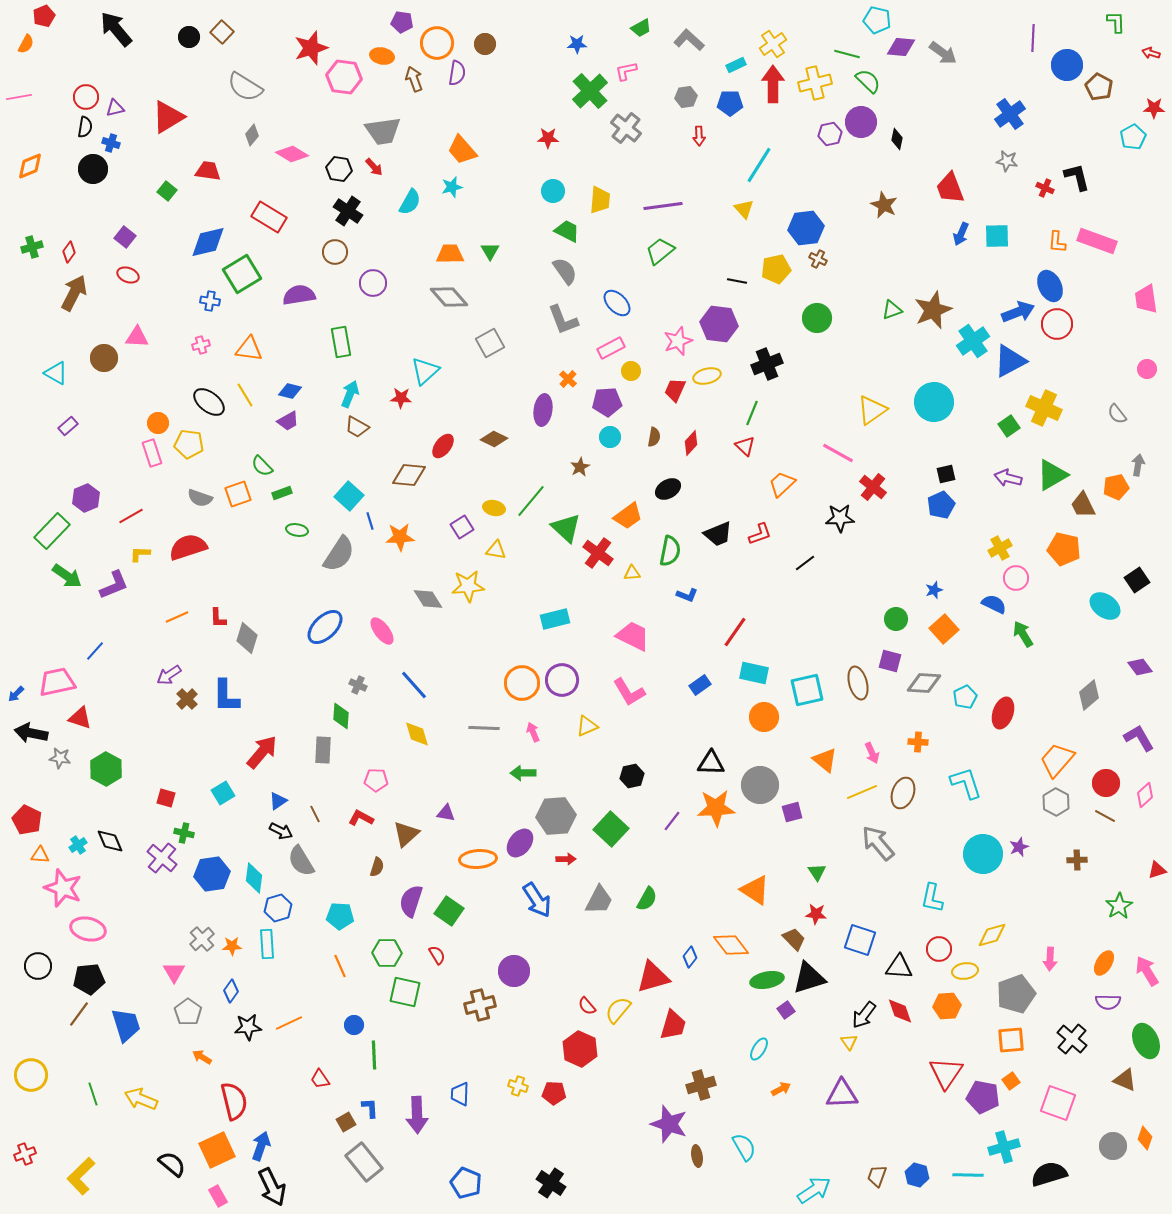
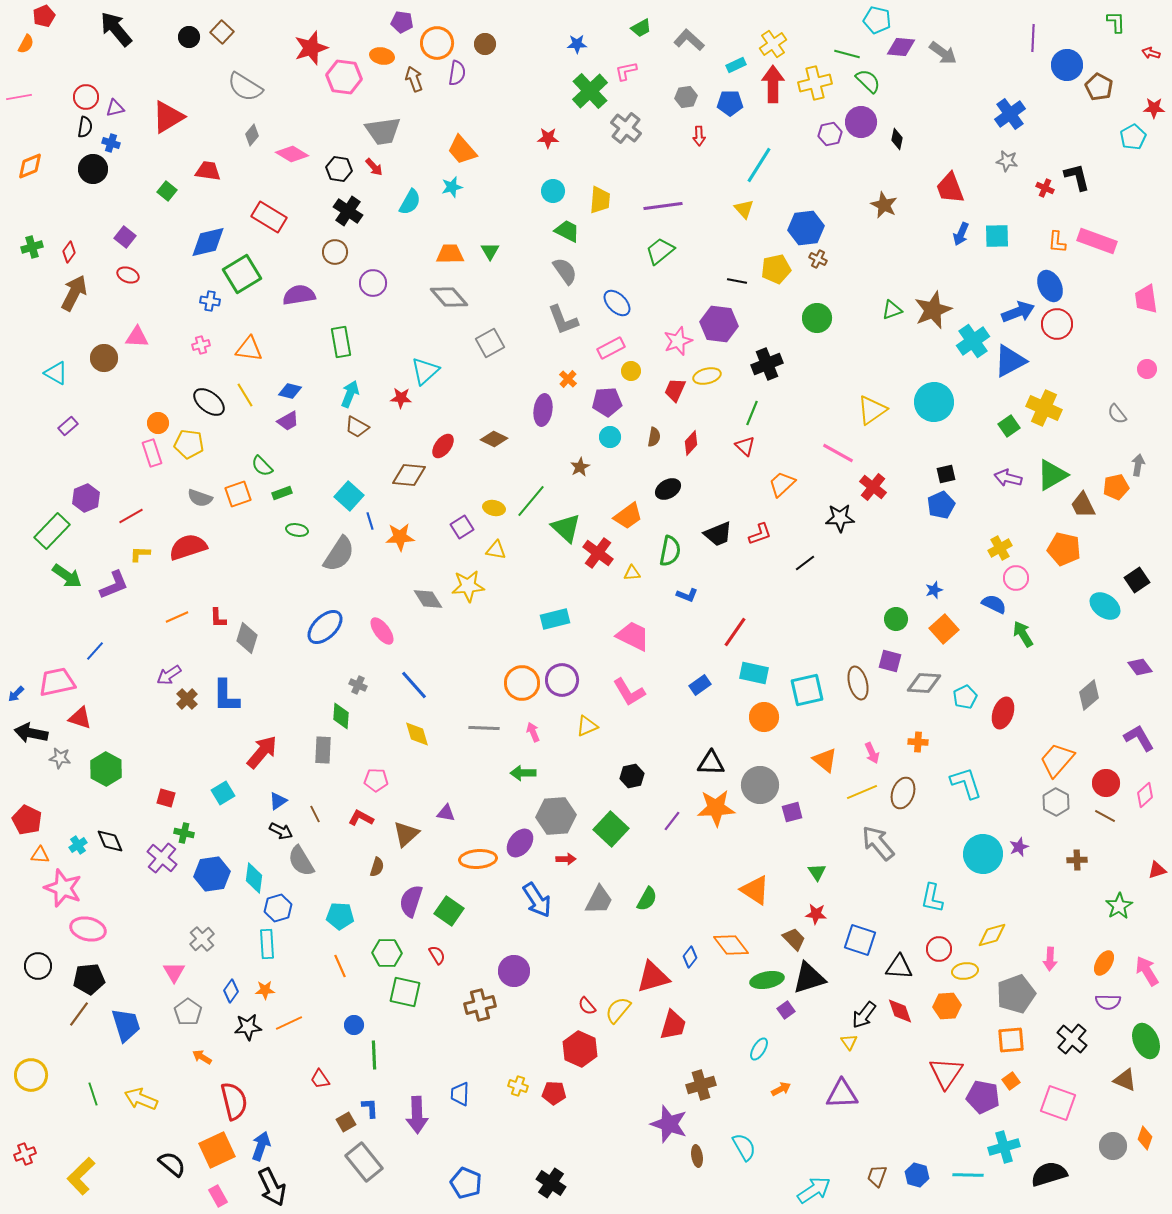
orange star at (232, 946): moved 33 px right, 44 px down
